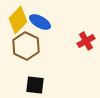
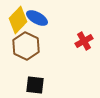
blue ellipse: moved 3 px left, 4 px up
red cross: moved 2 px left
